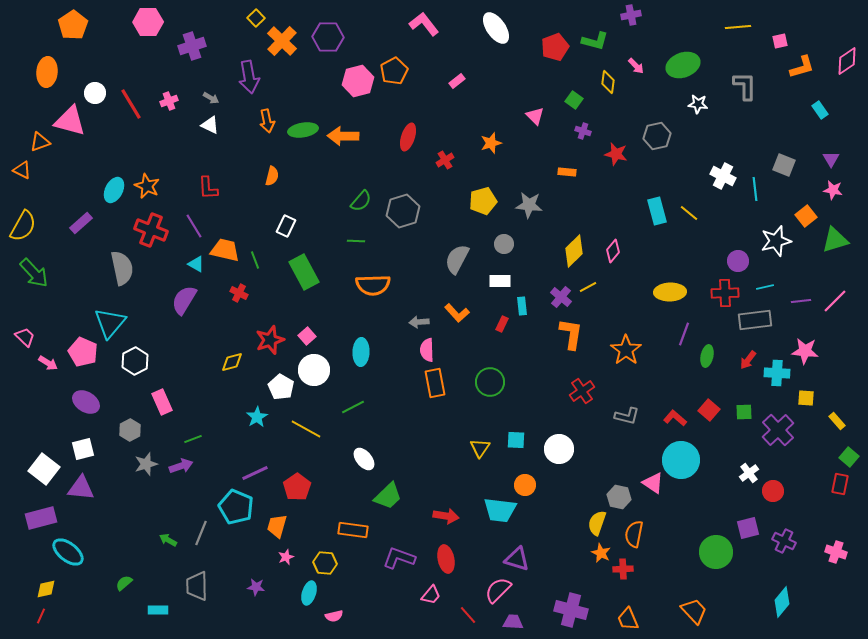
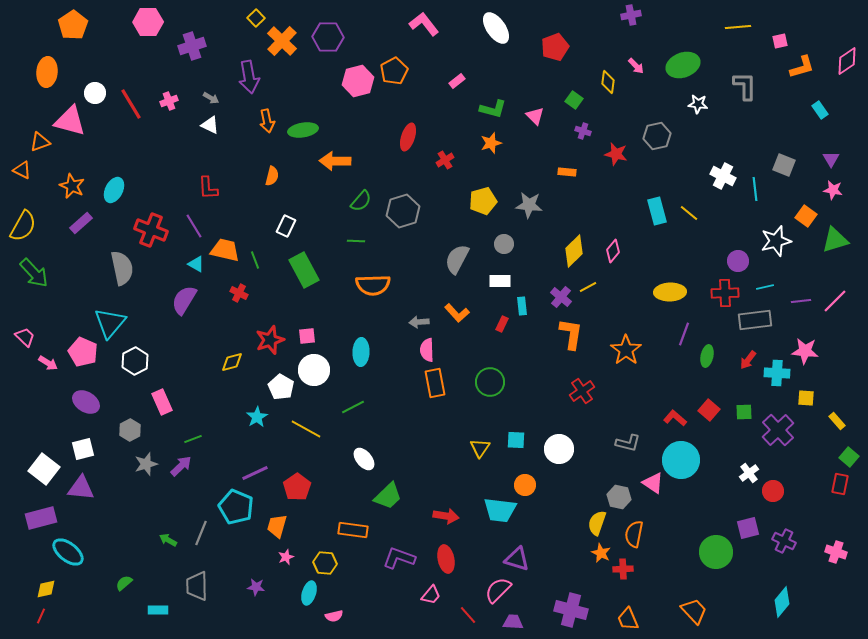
green L-shape at (595, 41): moved 102 px left, 68 px down
orange arrow at (343, 136): moved 8 px left, 25 px down
orange star at (147, 186): moved 75 px left
orange square at (806, 216): rotated 15 degrees counterclockwise
green rectangle at (304, 272): moved 2 px up
pink square at (307, 336): rotated 36 degrees clockwise
gray L-shape at (627, 416): moved 1 px right, 27 px down
purple arrow at (181, 466): rotated 25 degrees counterclockwise
